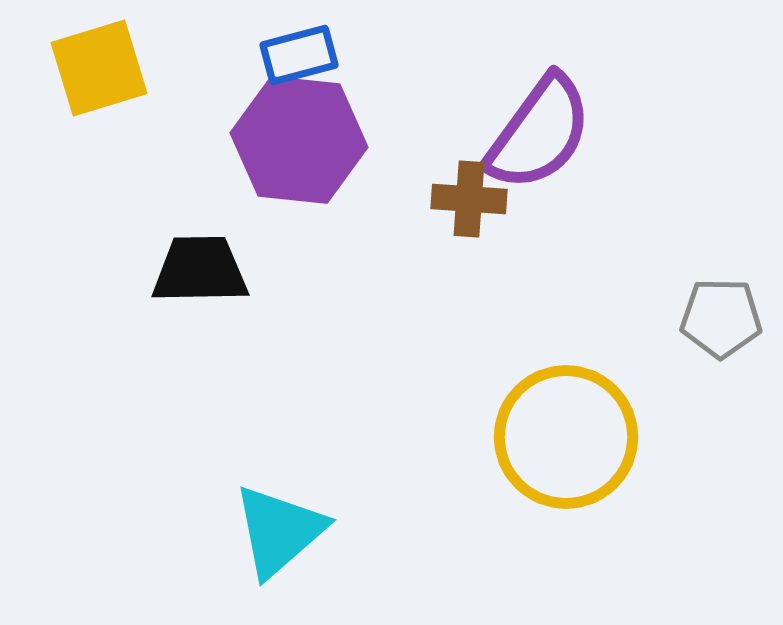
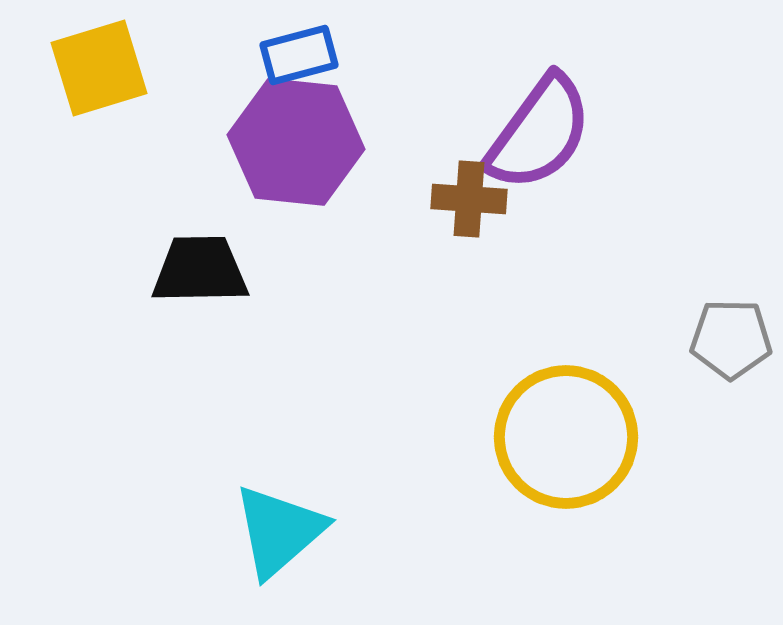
purple hexagon: moved 3 px left, 2 px down
gray pentagon: moved 10 px right, 21 px down
